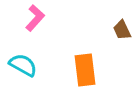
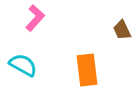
orange rectangle: moved 2 px right
